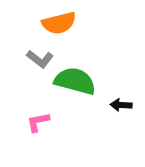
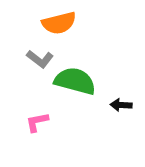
pink L-shape: moved 1 px left
